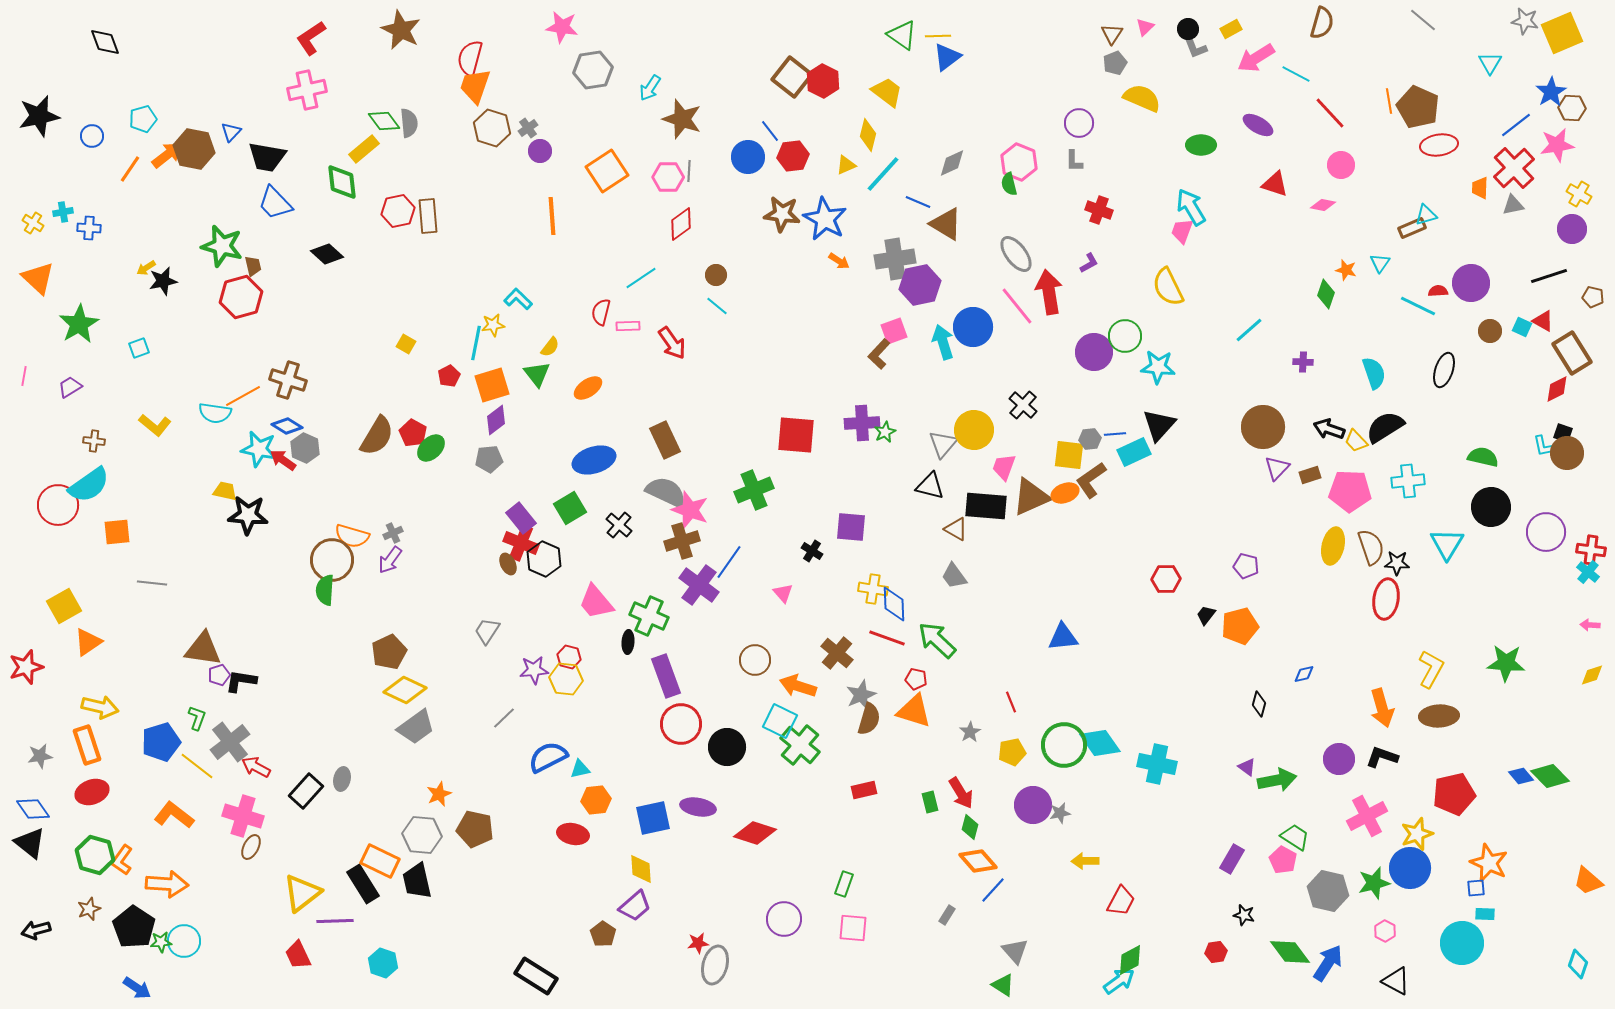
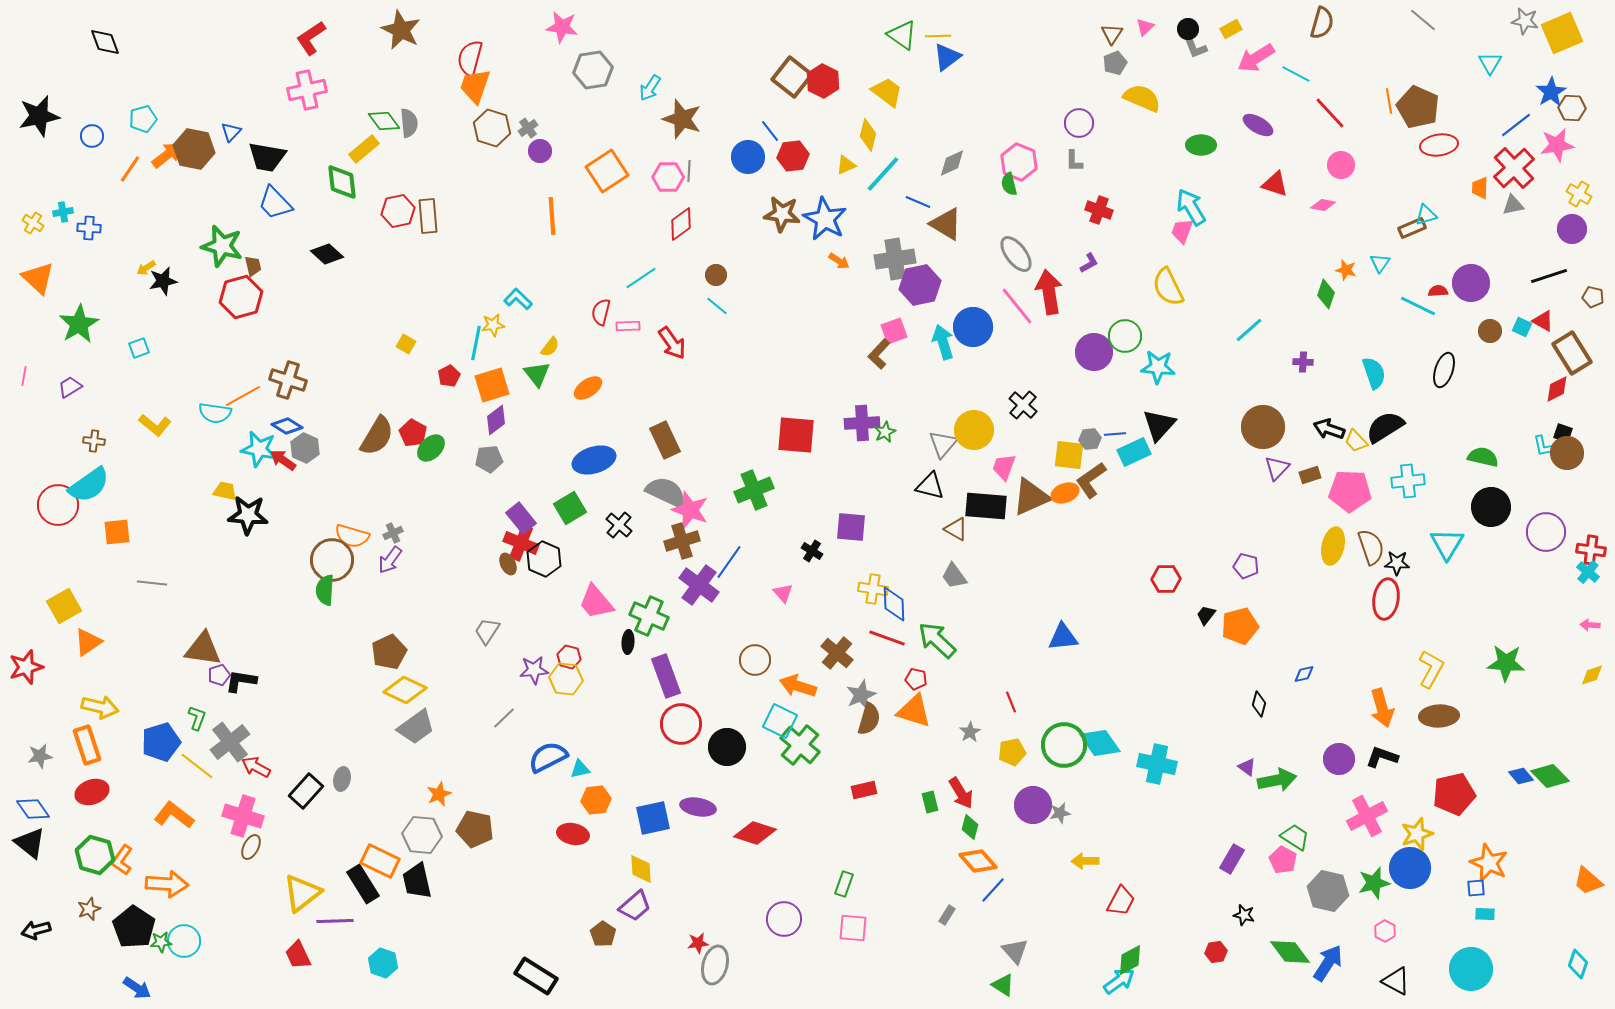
cyan circle at (1462, 943): moved 9 px right, 26 px down
